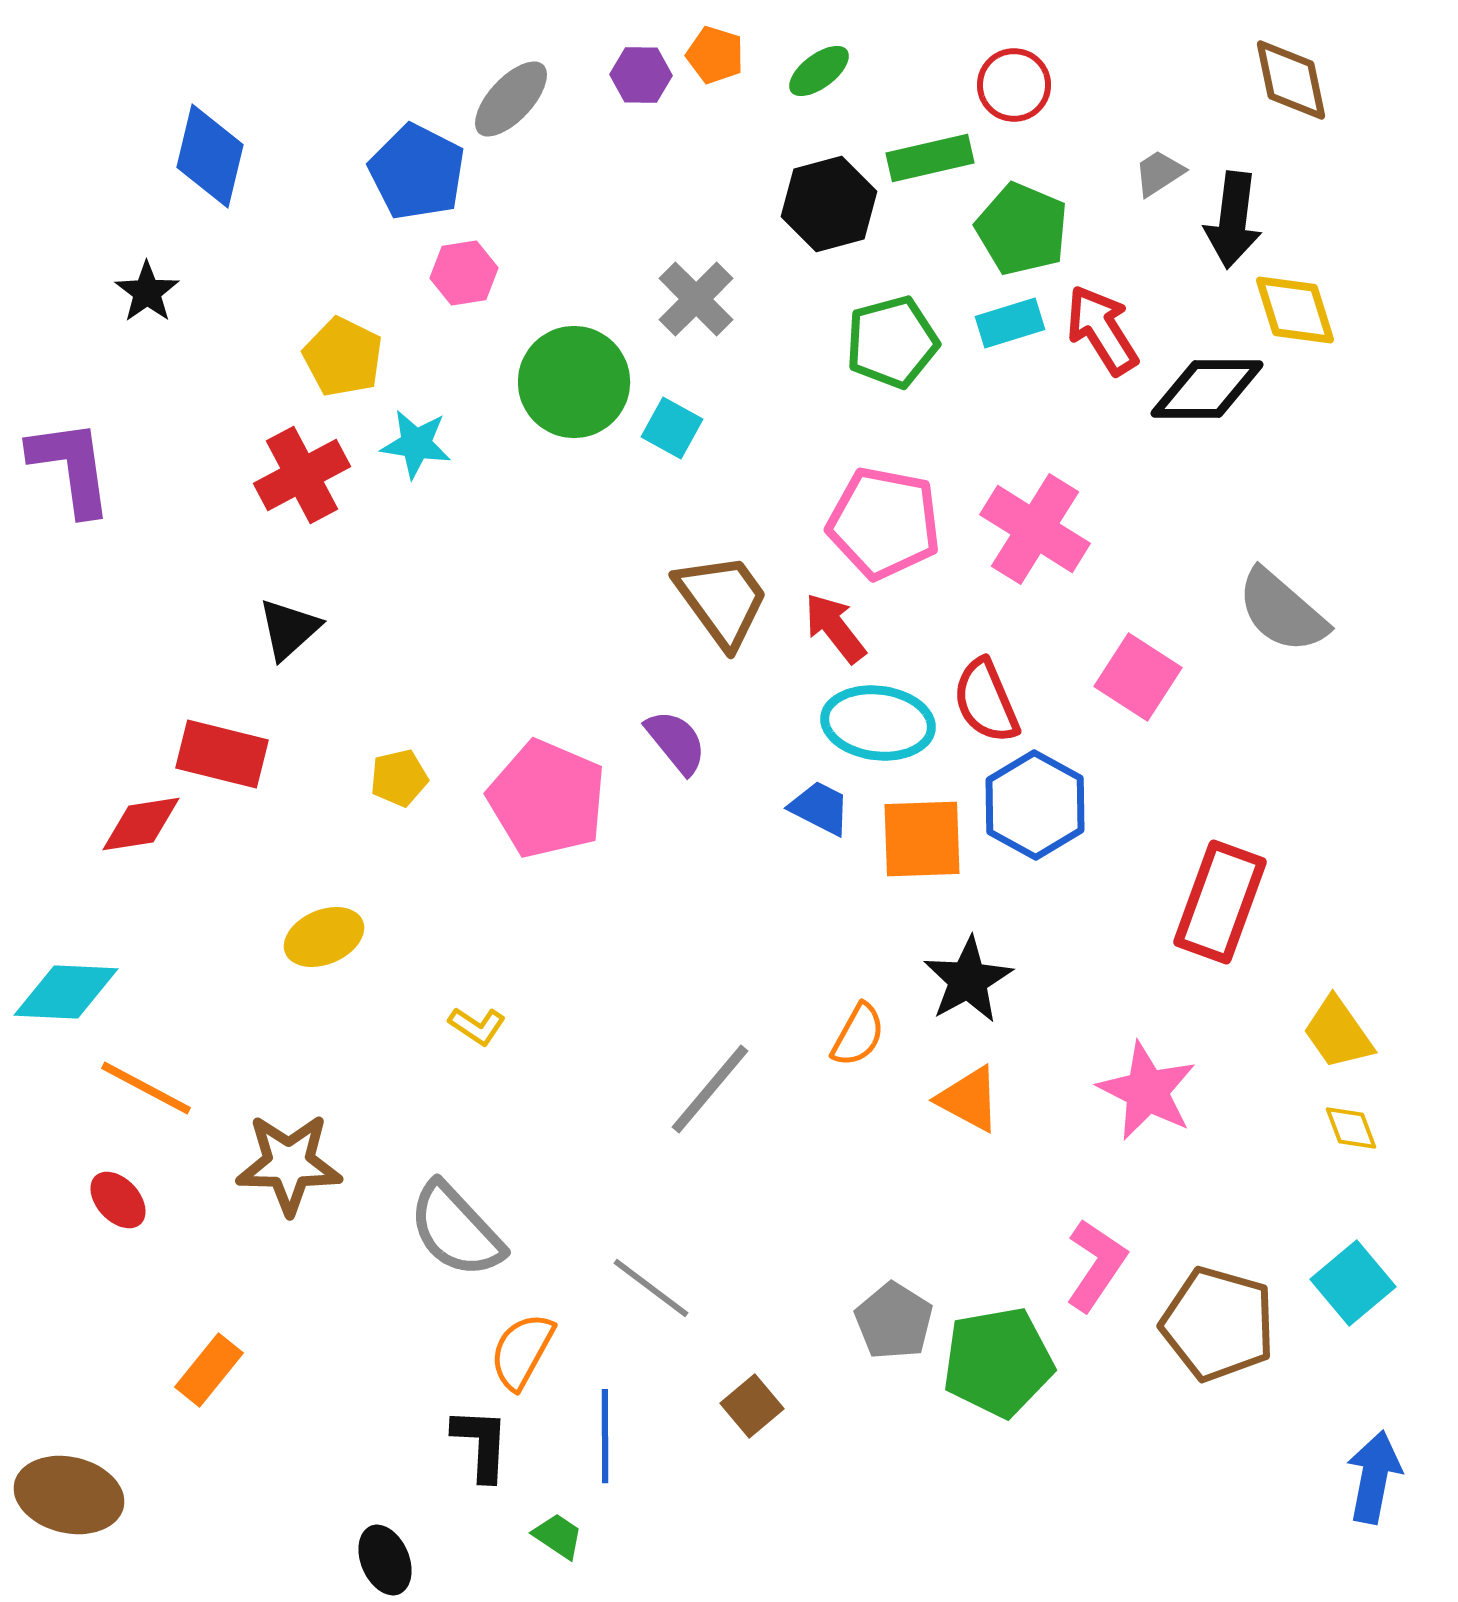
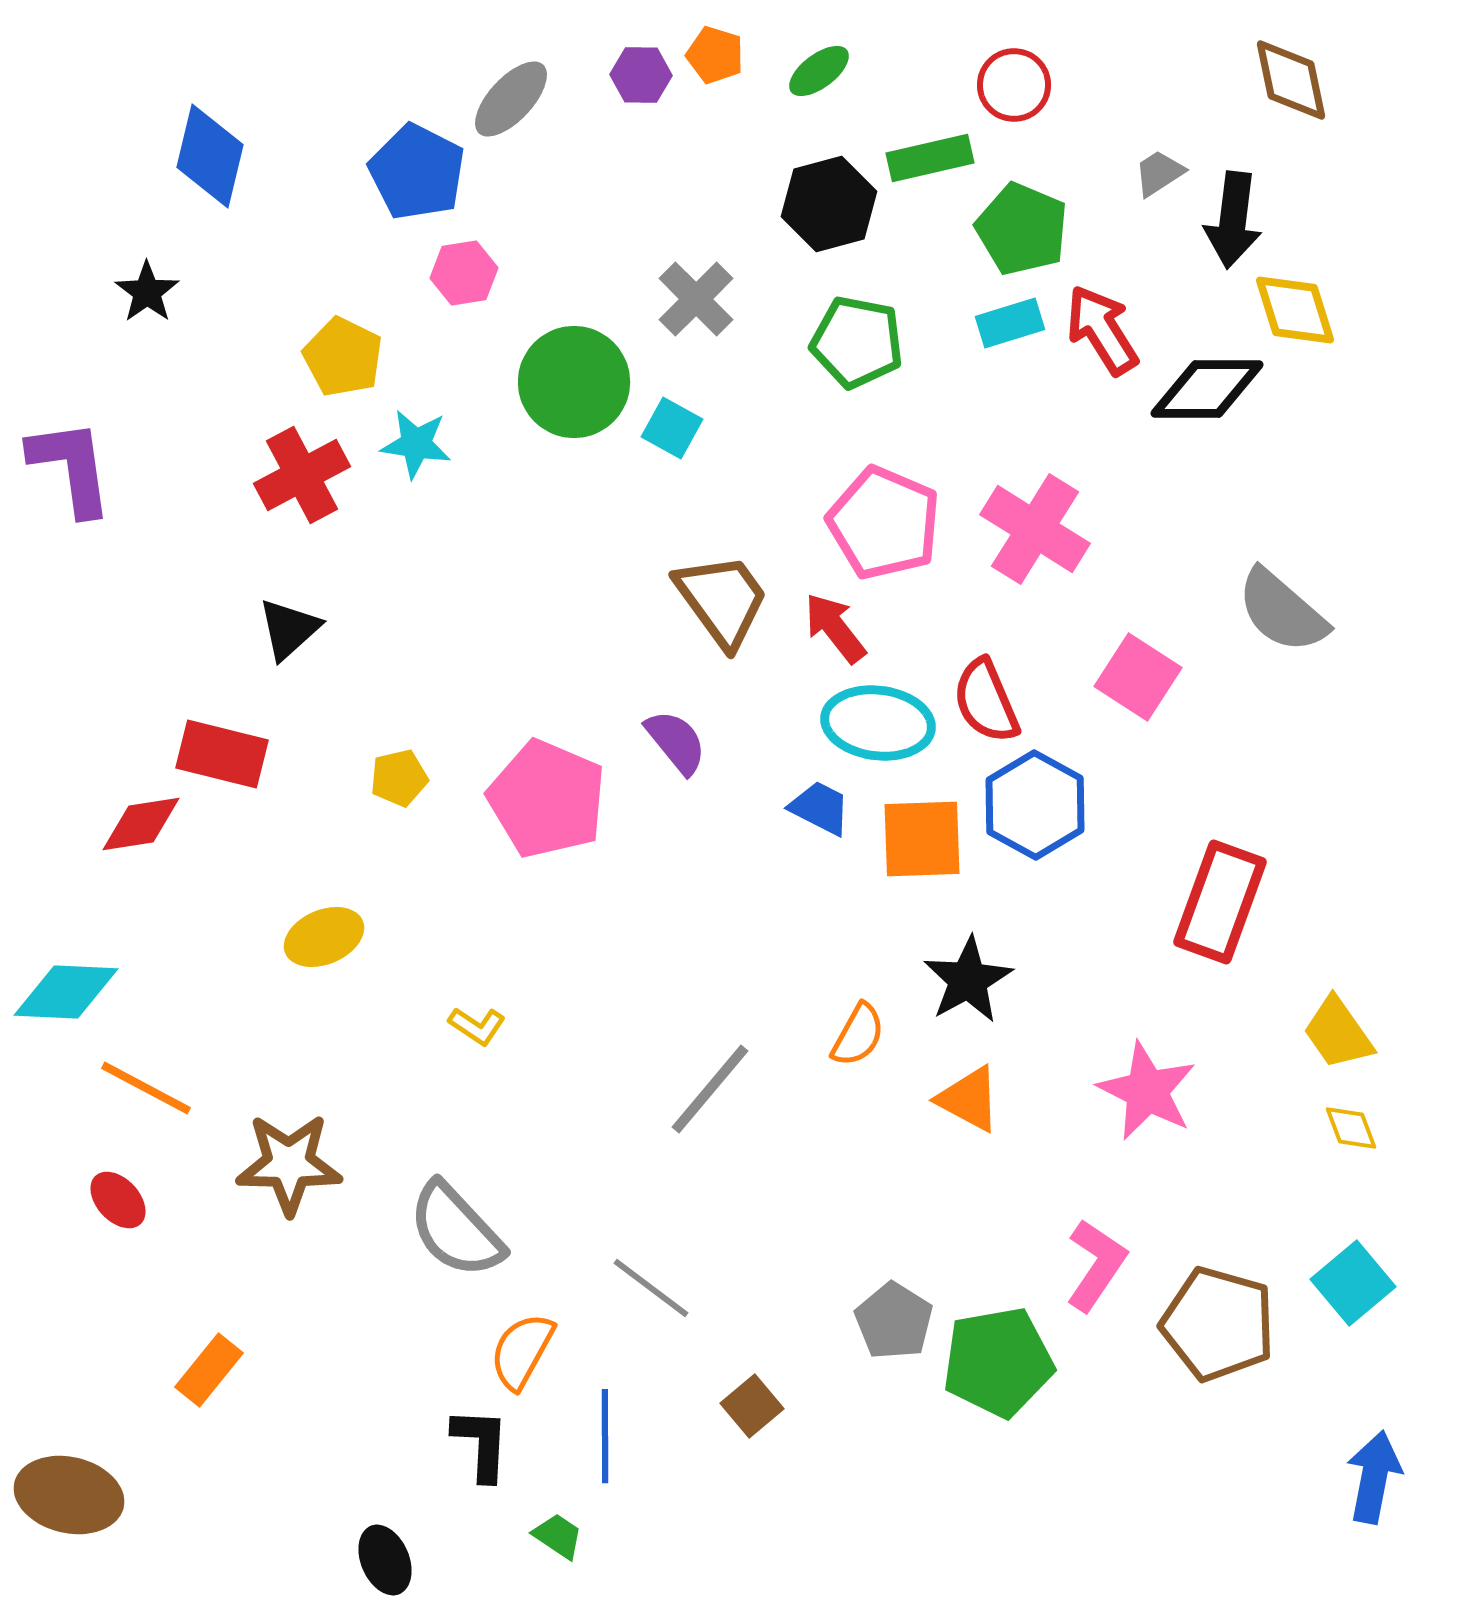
green pentagon at (892, 342): moved 35 px left; rotated 26 degrees clockwise
pink pentagon at (884, 523): rotated 12 degrees clockwise
